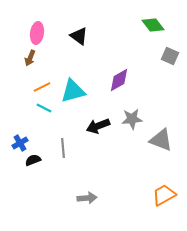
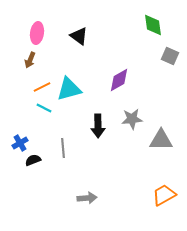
green diamond: rotated 30 degrees clockwise
brown arrow: moved 2 px down
cyan triangle: moved 4 px left, 2 px up
black arrow: rotated 70 degrees counterclockwise
gray triangle: rotated 20 degrees counterclockwise
